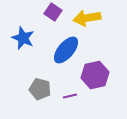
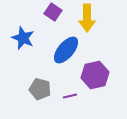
yellow arrow: rotated 80 degrees counterclockwise
